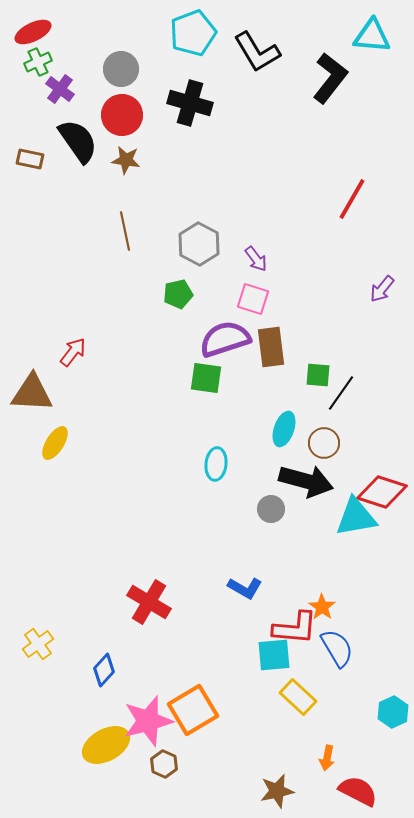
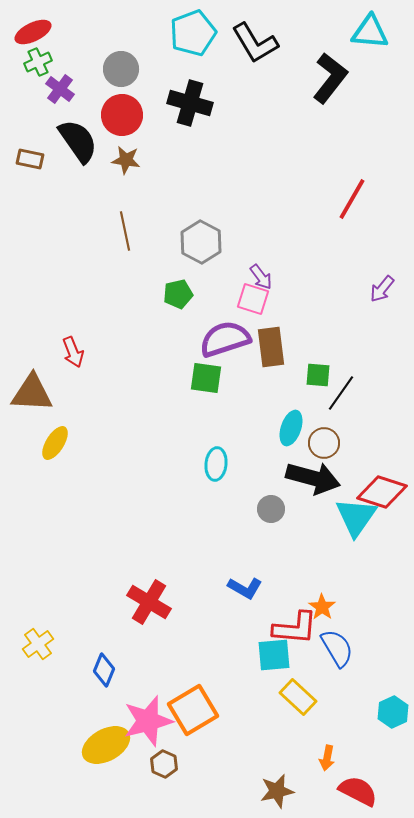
cyan triangle at (372, 36): moved 2 px left, 4 px up
black L-shape at (257, 52): moved 2 px left, 9 px up
gray hexagon at (199, 244): moved 2 px right, 2 px up
purple arrow at (256, 259): moved 5 px right, 18 px down
red arrow at (73, 352): rotated 120 degrees clockwise
cyan ellipse at (284, 429): moved 7 px right, 1 px up
black arrow at (306, 481): moved 7 px right, 3 px up
cyan triangle at (356, 517): rotated 45 degrees counterclockwise
blue diamond at (104, 670): rotated 20 degrees counterclockwise
